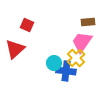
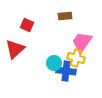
brown rectangle: moved 23 px left, 6 px up
yellow cross: rotated 30 degrees counterclockwise
